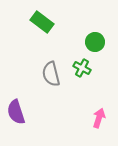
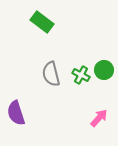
green circle: moved 9 px right, 28 px down
green cross: moved 1 px left, 7 px down
purple semicircle: moved 1 px down
pink arrow: rotated 24 degrees clockwise
